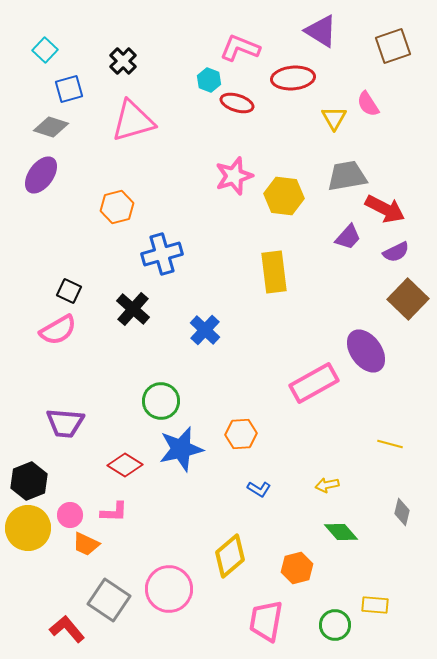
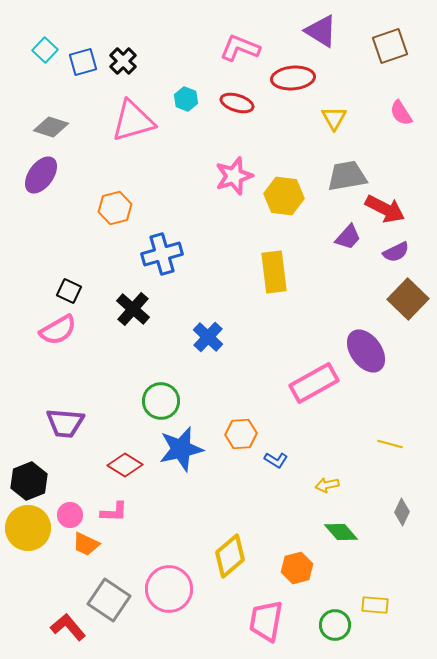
brown square at (393, 46): moved 3 px left
cyan hexagon at (209, 80): moved 23 px left, 19 px down
blue square at (69, 89): moved 14 px right, 27 px up
pink semicircle at (368, 104): moved 33 px right, 9 px down
orange hexagon at (117, 207): moved 2 px left, 1 px down
blue cross at (205, 330): moved 3 px right, 7 px down
blue L-shape at (259, 489): moved 17 px right, 29 px up
gray diamond at (402, 512): rotated 12 degrees clockwise
red L-shape at (67, 629): moved 1 px right, 2 px up
